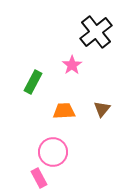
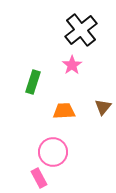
black cross: moved 15 px left, 2 px up
green rectangle: rotated 10 degrees counterclockwise
brown triangle: moved 1 px right, 2 px up
